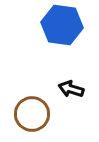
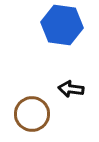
black arrow: rotated 10 degrees counterclockwise
